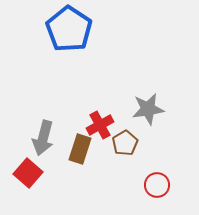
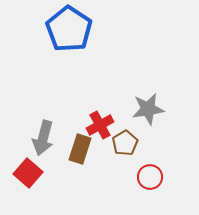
red circle: moved 7 px left, 8 px up
